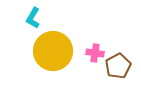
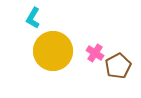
pink cross: rotated 24 degrees clockwise
